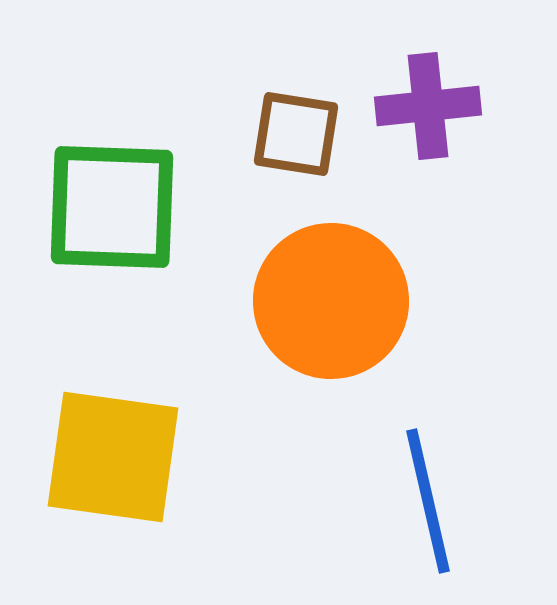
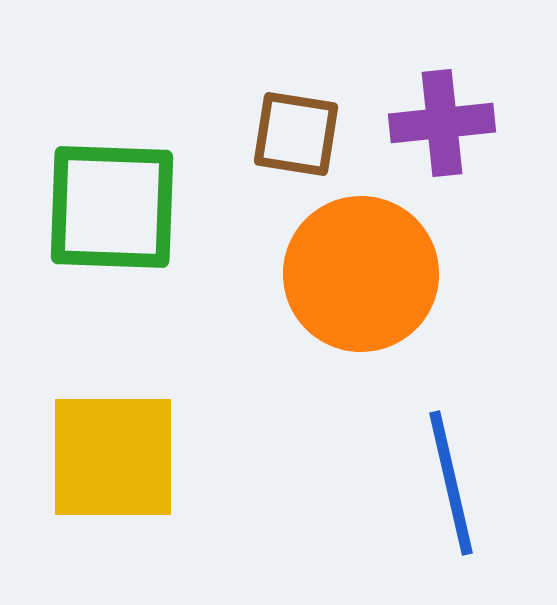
purple cross: moved 14 px right, 17 px down
orange circle: moved 30 px right, 27 px up
yellow square: rotated 8 degrees counterclockwise
blue line: moved 23 px right, 18 px up
